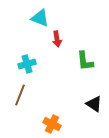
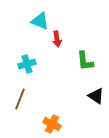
cyan triangle: moved 3 px down
brown line: moved 4 px down
black triangle: moved 2 px right, 8 px up
